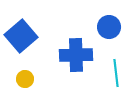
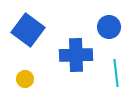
blue square: moved 7 px right, 6 px up; rotated 12 degrees counterclockwise
